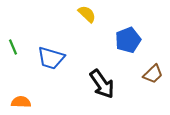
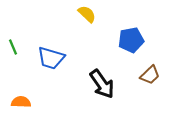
blue pentagon: moved 3 px right; rotated 10 degrees clockwise
brown trapezoid: moved 3 px left, 1 px down
